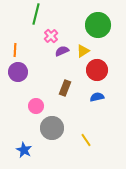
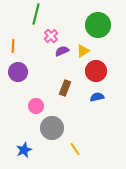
orange line: moved 2 px left, 4 px up
red circle: moved 1 px left, 1 px down
yellow line: moved 11 px left, 9 px down
blue star: rotated 21 degrees clockwise
